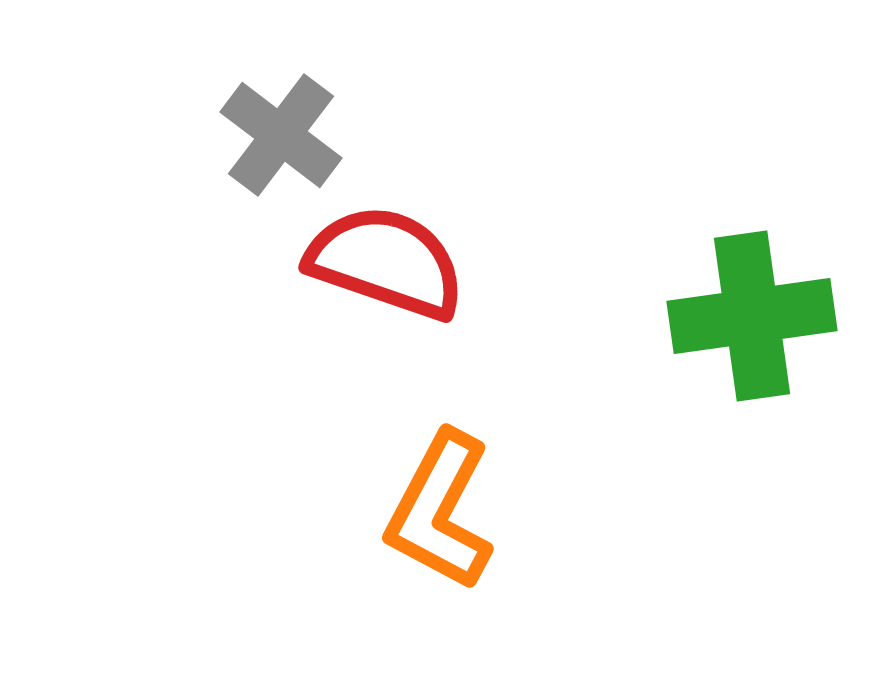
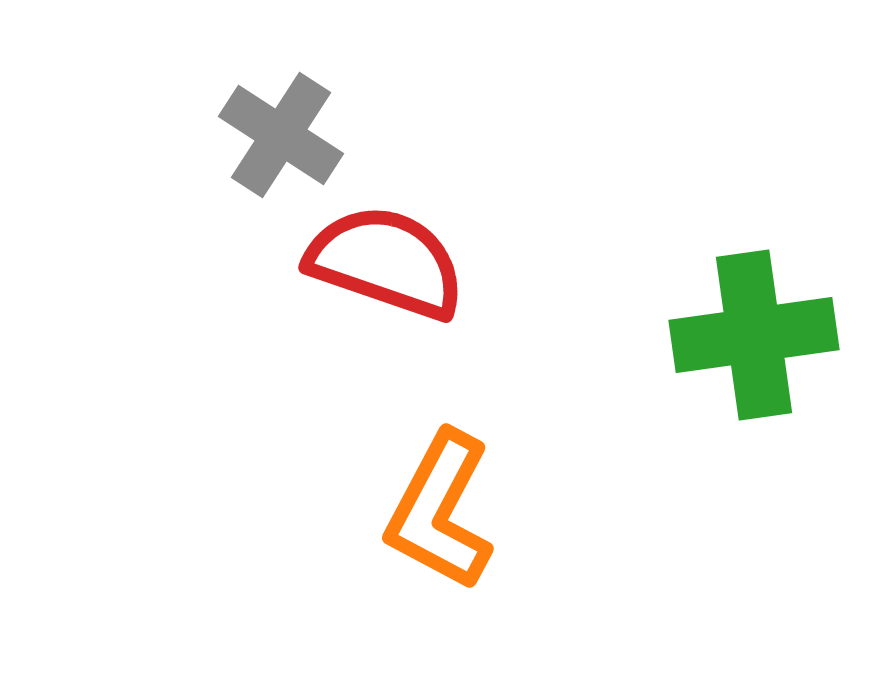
gray cross: rotated 4 degrees counterclockwise
green cross: moved 2 px right, 19 px down
